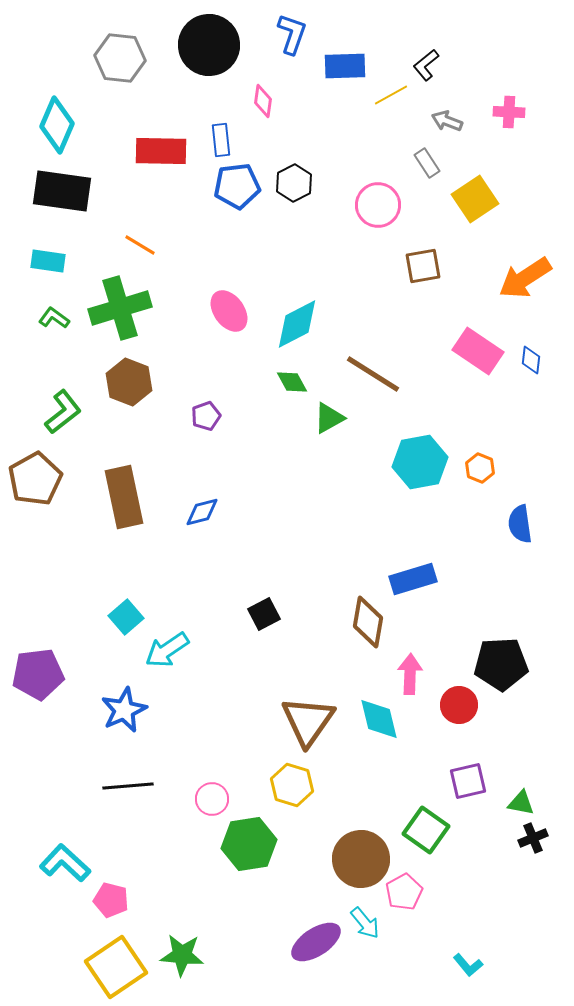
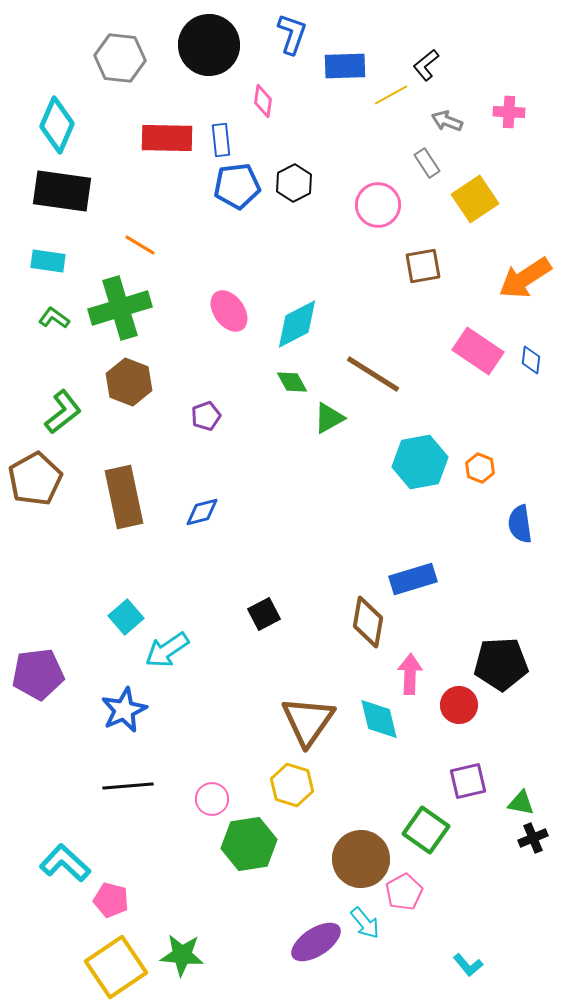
red rectangle at (161, 151): moved 6 px right, 13 px up
